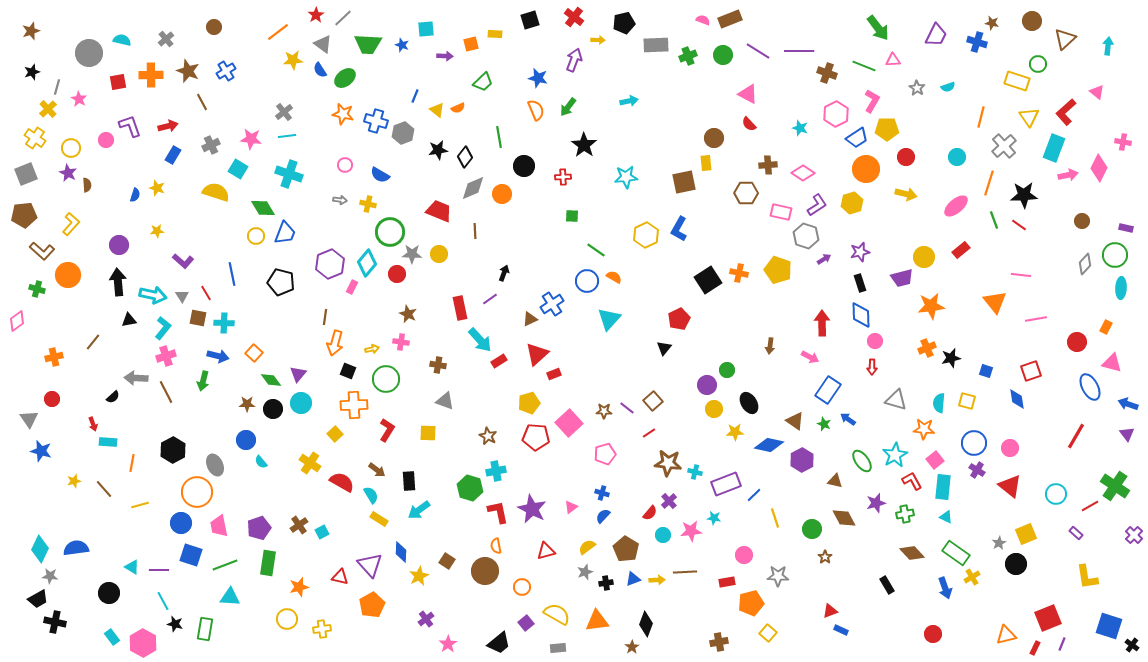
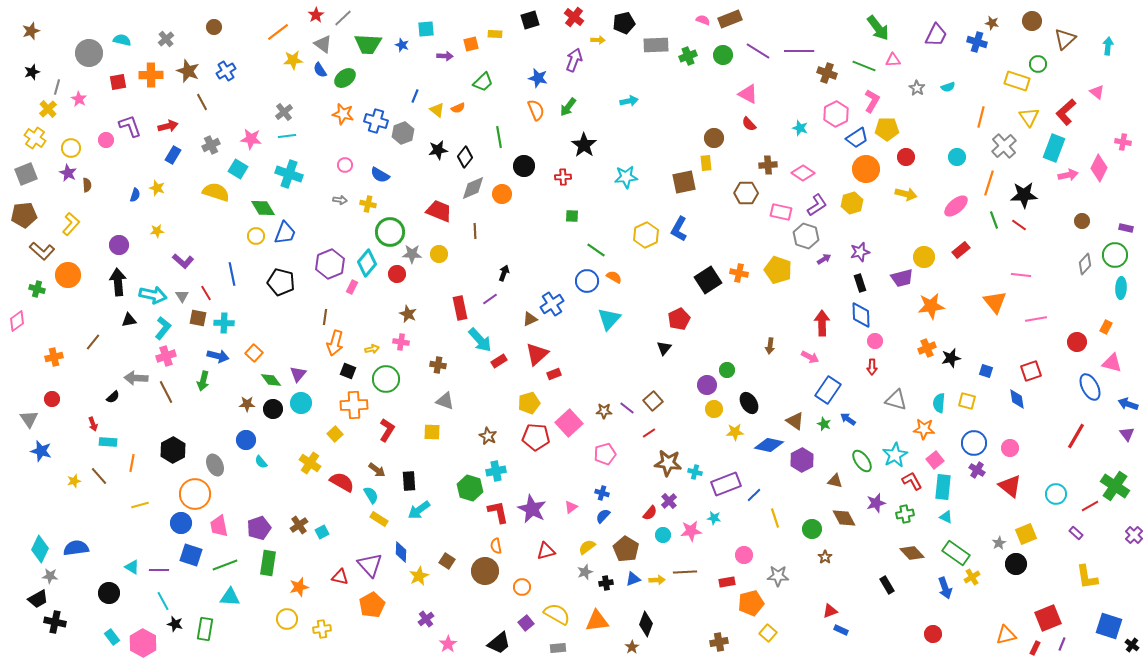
yellow square at (428, 433): moved 4 px right, 1 px up
brown line at (104, 489): moved 5 px left, 13 px up
orange circle at (197, 492): moved 2 px left, 2 px down
